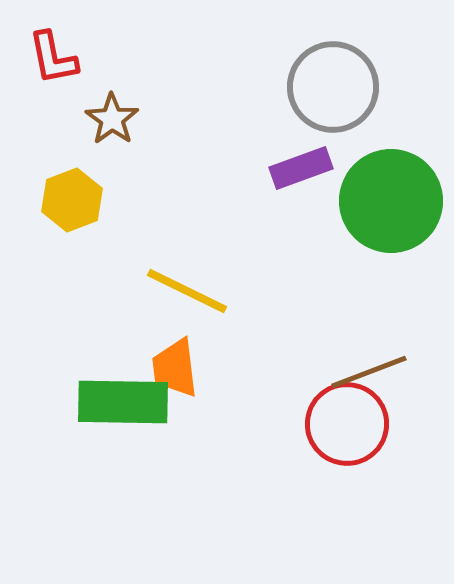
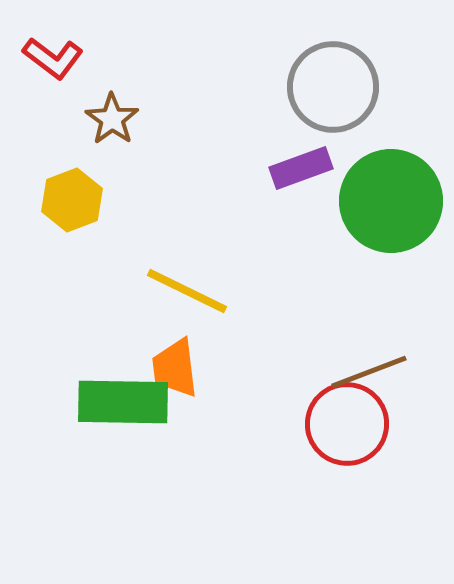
red L-shape: rotated 42 degrees counterclockwise
